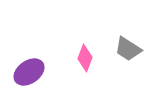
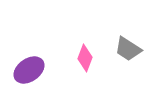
purple ellipse: moved 2 px up
